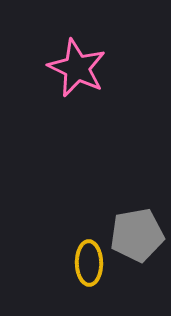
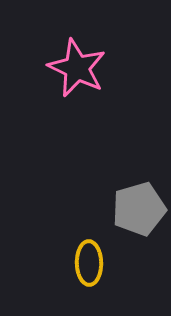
gray pentagon: moved 2 px right, 26 px up; rotated 6 degrees counterclockwise
